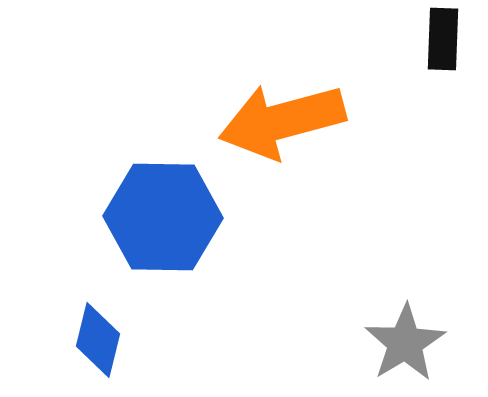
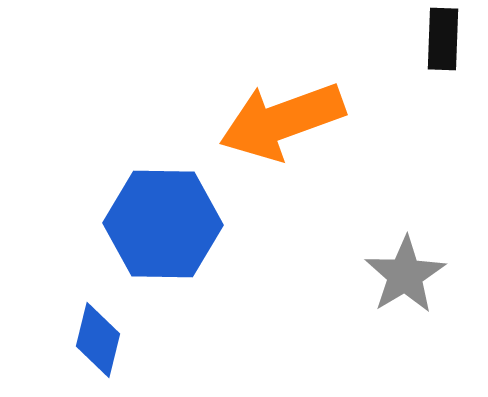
orange arrow: rotated 5 degrees counterclockwise
blue hexagon: moved 7 px down
gray star: moved 68 px up
